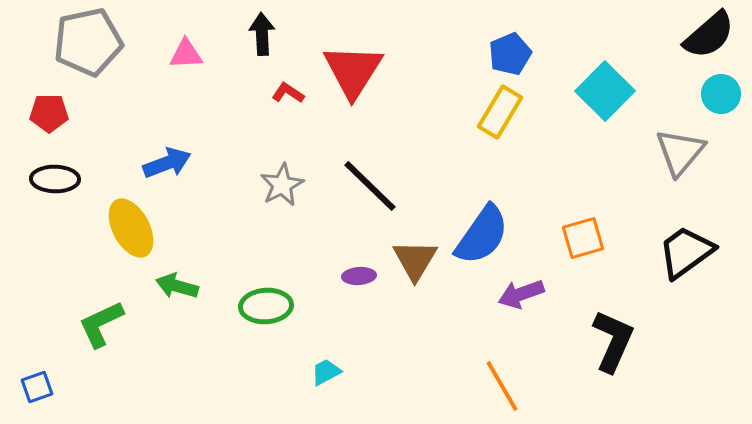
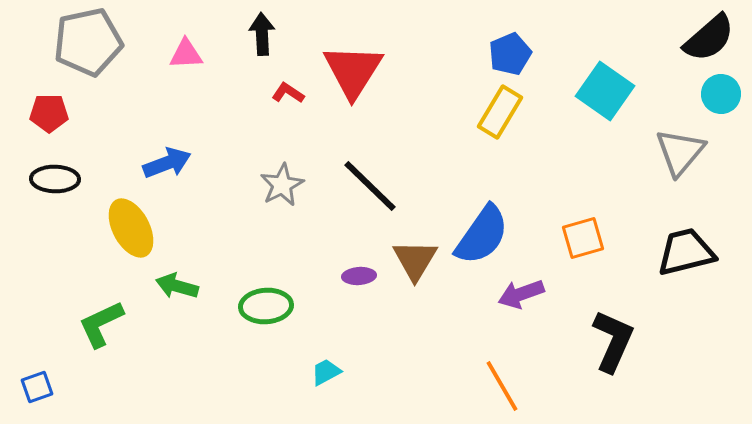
black semicircle: moved 3 px down
cyan square: rotated 10 degrees counterclockwise
black trapezoid: rotated 22 degrees clockwise
